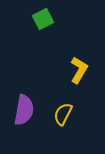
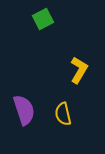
purple semicircle: rotated 28 degrees counterclockwise
yellow semicircle: rotated 40 degrees counterclockwise
